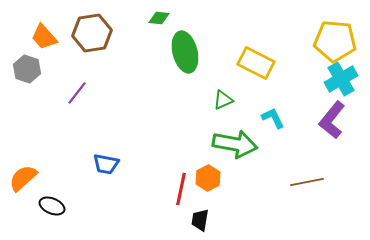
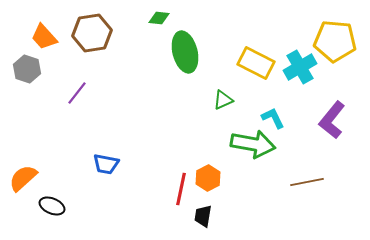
cyan cross: moved 41 px left, 12 px up
green arrow: moved 18 px right
black trapezoid: moved 3 px right, 4 px up
